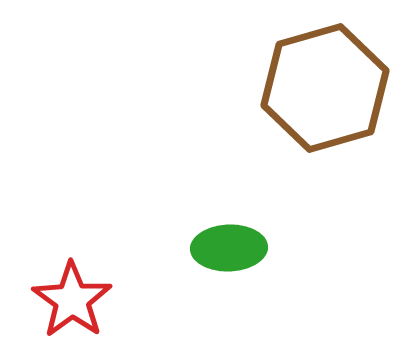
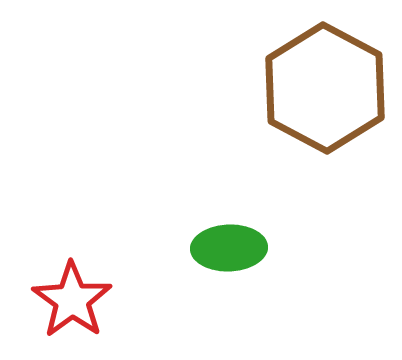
brown hexagon: rotated 16 degrees counterclockwise
